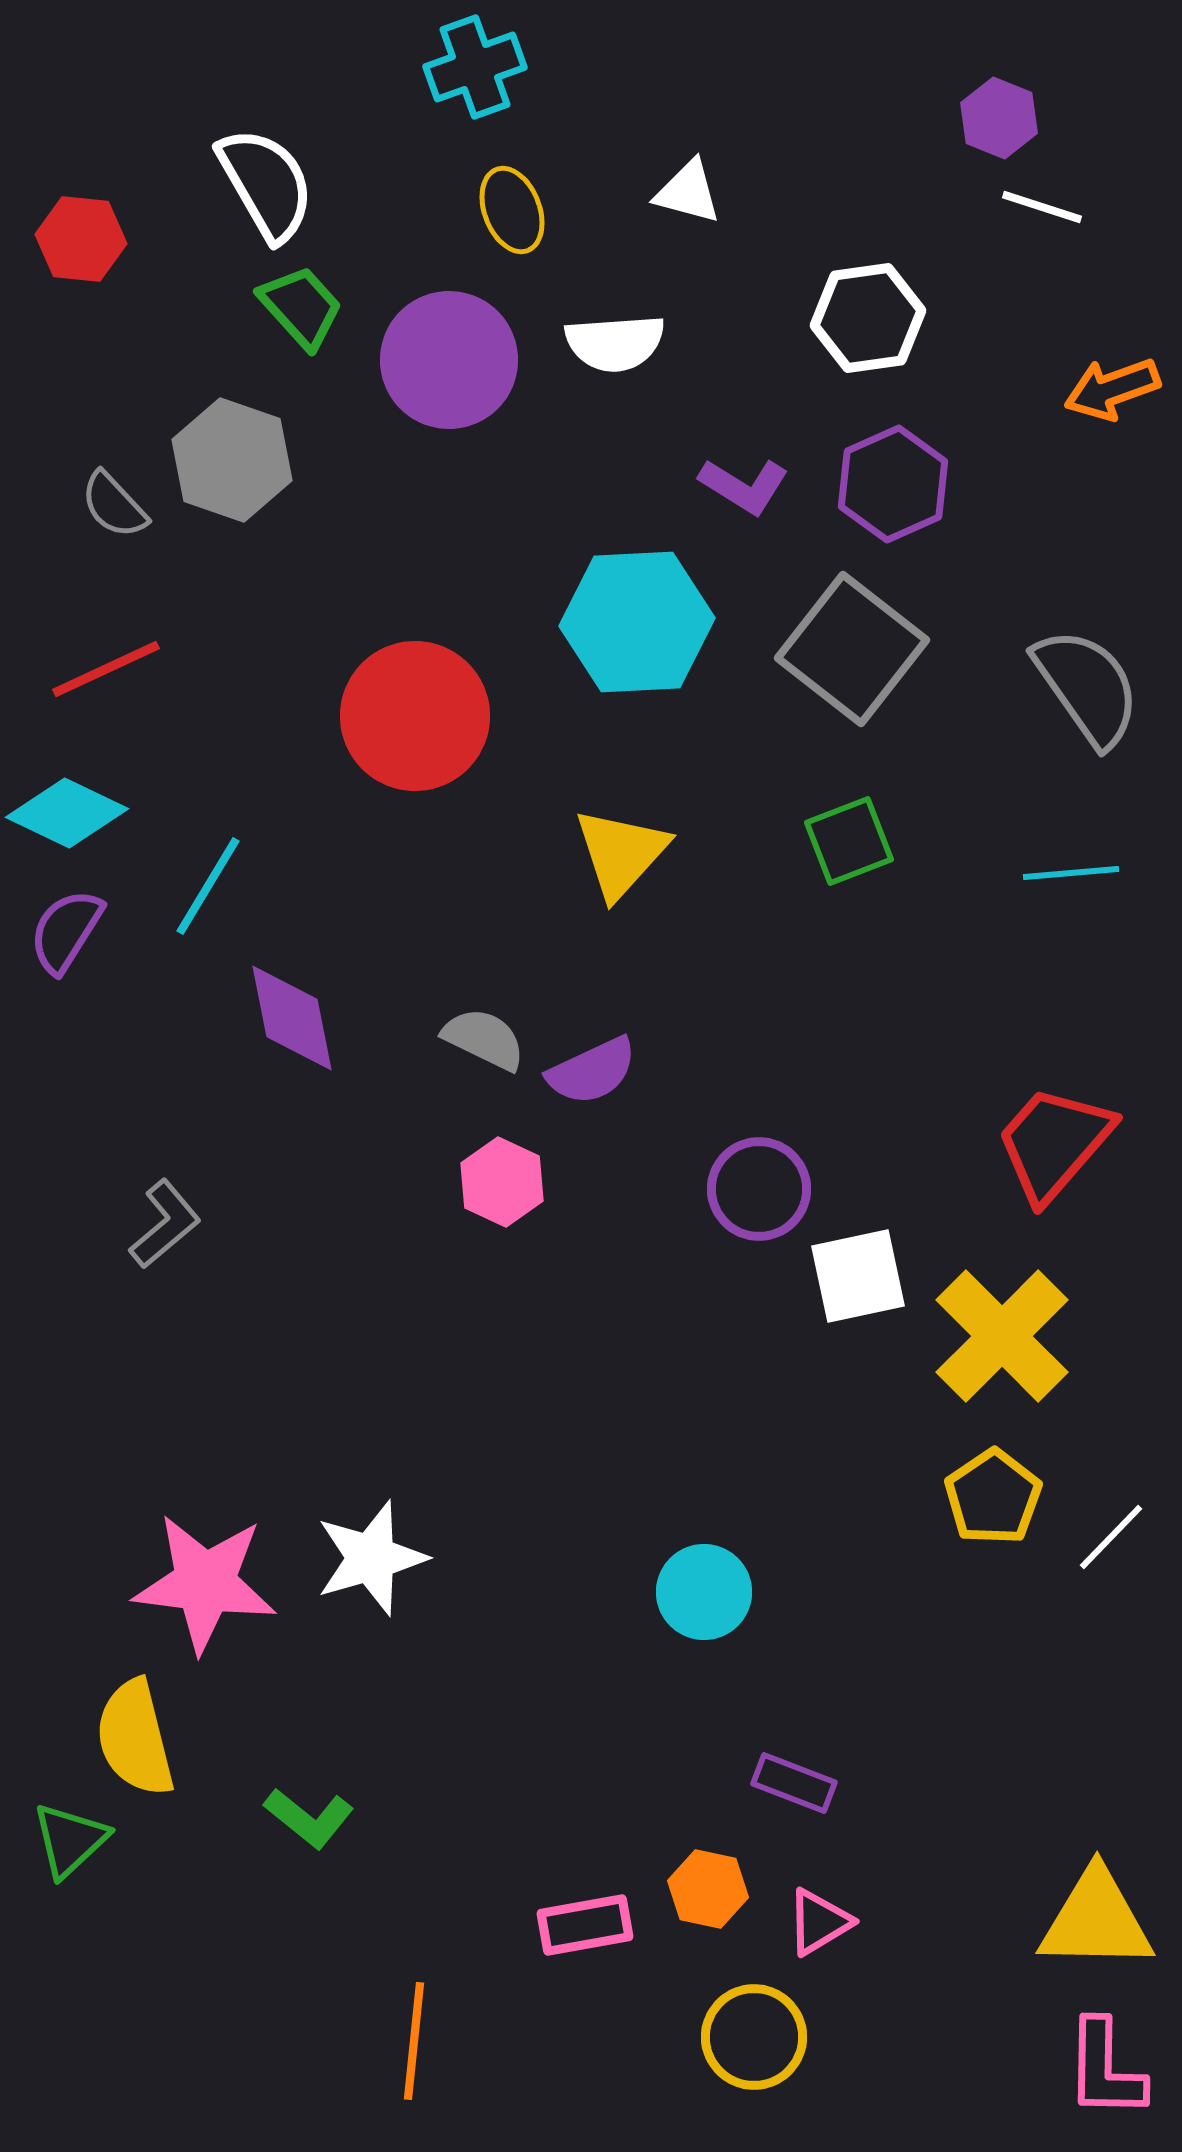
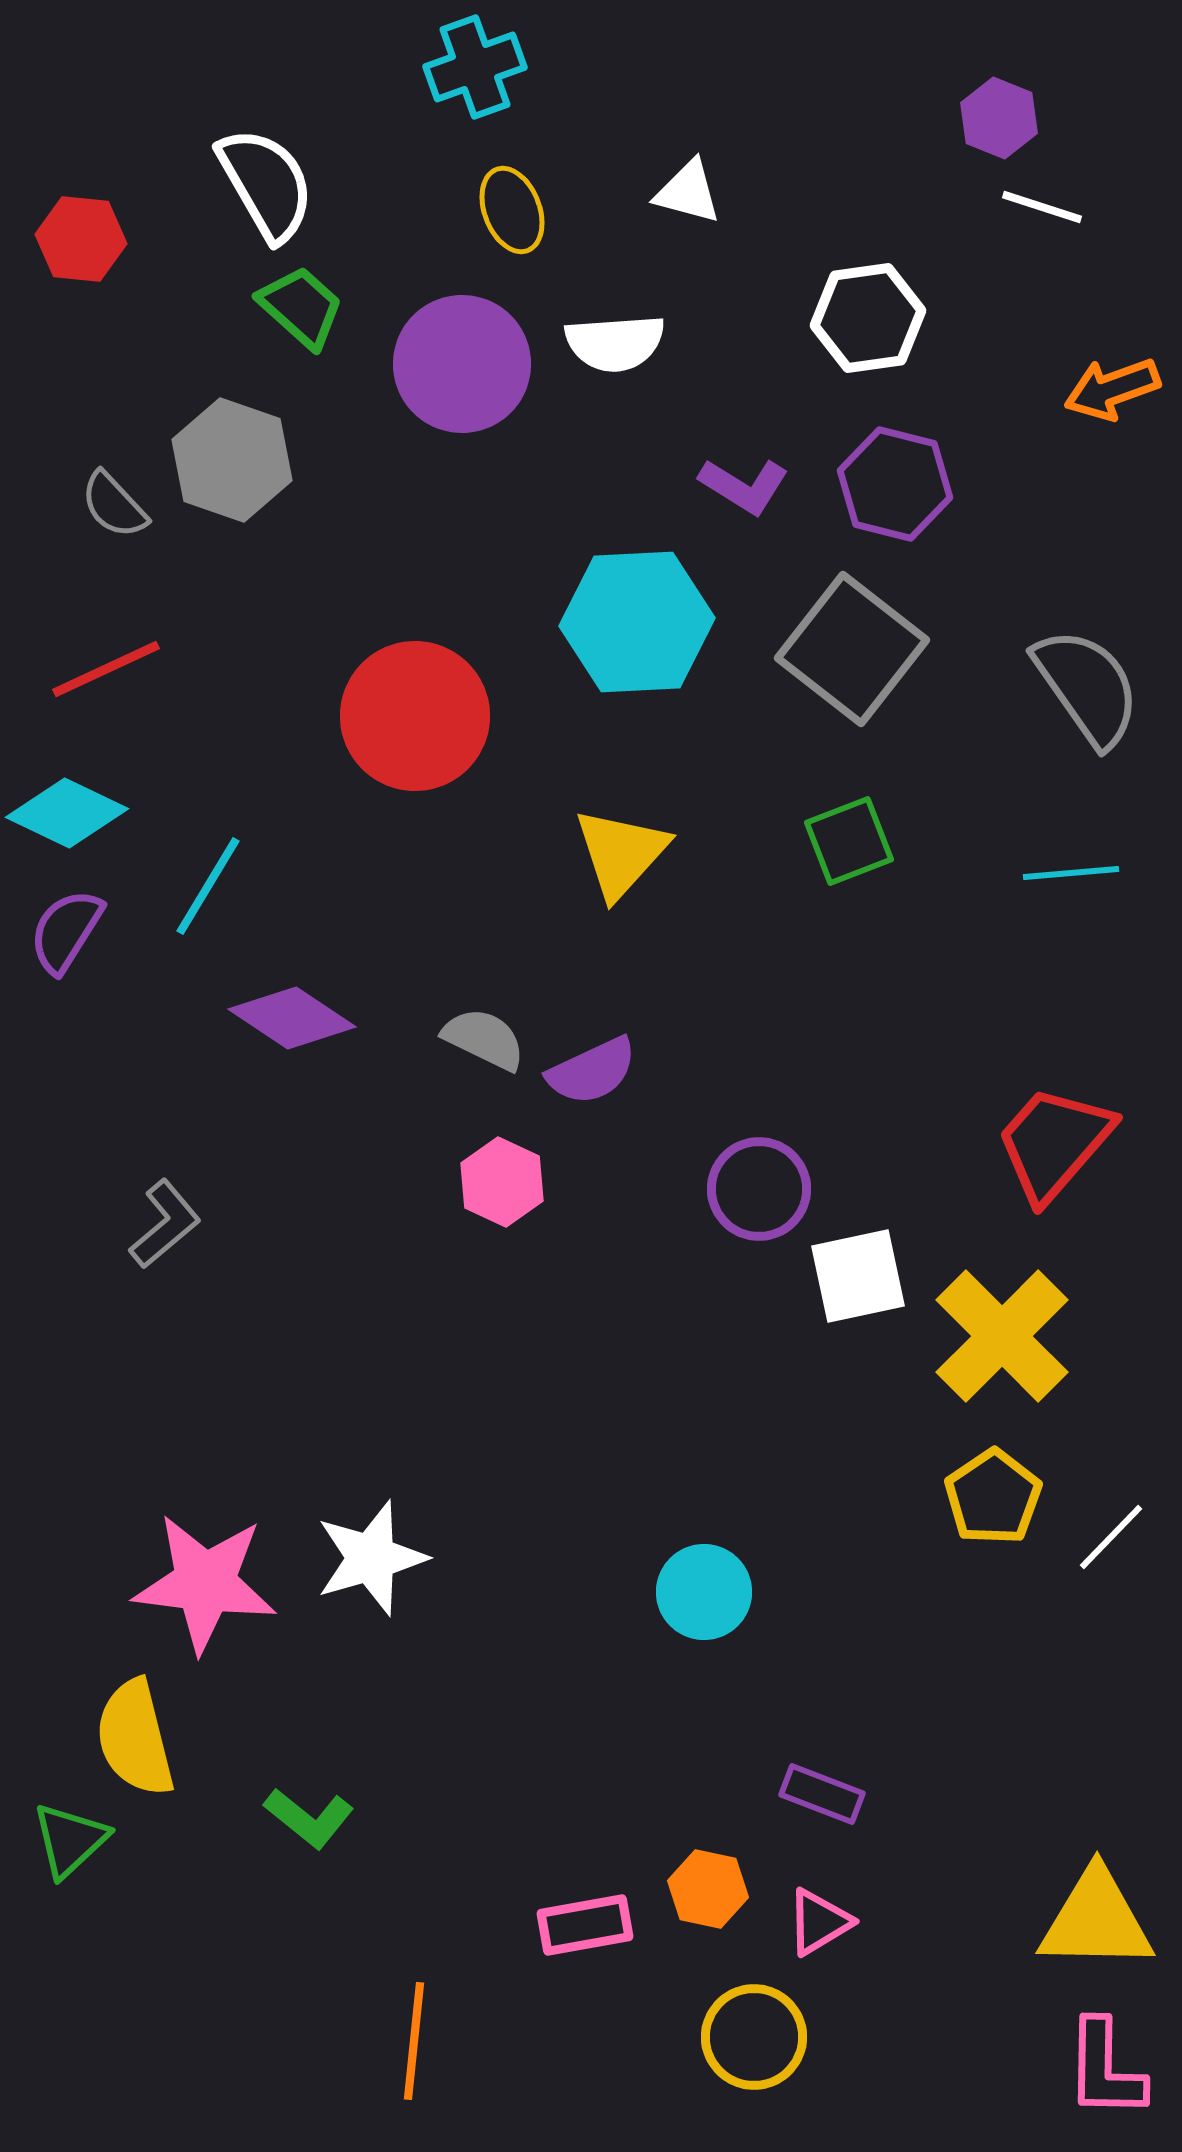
green trapezoid at (301, 307): rotated 6 degrees counterclockwise
purple circle at (449, 360): moved 13 px right, 4 px down
purple hexagon at (893, 484): moved 2 px right; rotated 22 degrees counterclockwise
purple diamond at (292, 1018): rotated 45 degrees counterclockwise
purple rectangle at (794, 1783): moved 28 px right, 11 px down
